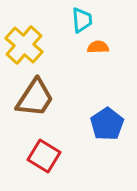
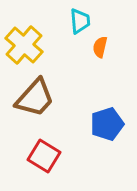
cyan trapezoid: moved 2 px left, 1 px down
orange semicircle: moved 2 px right; rotated 75 degrees counterclockwise
brown trapezoid: rotated 9 degrees clockwise
blue pentagon: rotated 16 degrees clockwise
